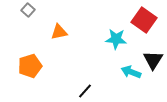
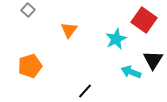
orange triangle: moved 10 px right, 2 px up; rotated 42 degrees counterclockwise
cyan star: rotated 30 degrees counterclockwise
